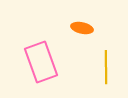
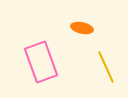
yellow line: rotated 24 degrees counterclockwise
